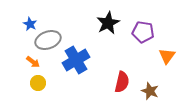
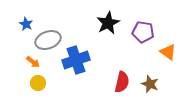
blue star: moved 4 px left
orange triangle: moved 1 px right, 4 px up; rotated 30 degrees counterclockwise
blue cross: rotated 12 degrees clockwise
brown star: moved 7 px up
